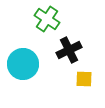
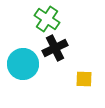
black cross: moved 14 px left, 2 px up
